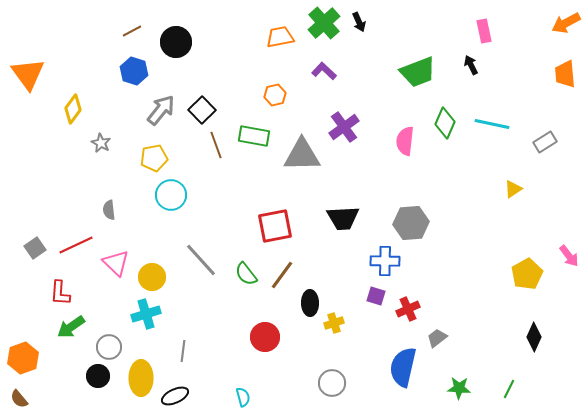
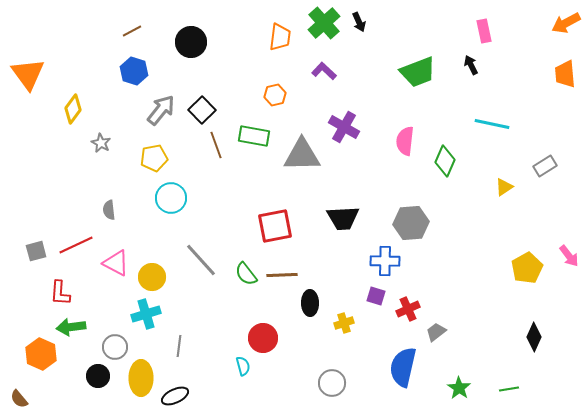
orange trapezoid at (280, 37): rotated 108 degrees clockwise
black circle at (176, 42): moved 15 px right
green diamond at (445, 123): moved 38 px down
purple cross at (344, 127): rotated 24 degrees counterclockwise
gray rectangle at (545, 142): moved 24 px down
yellow triangle at (513, 189): moved 9 px left, 2 px up
cyan circle at (171, 195): moved 3 px down
gray square at (35, 248): moved 1 px right, 3 px down; rotated 20 degrees clockwise
pink triangle at (116, 263): rotated 16 degrees counterclockwise
yellow pentagon at (527, 274): moved 6 px up
brown line at (282, 275): rotated 52 degrees clockwise
yellow cross at (334, 323): moved 10 px right
green arrow at (71, 327): rotated 28 degrees clockwise
red circle at (265, 337): moved 2 px left, 1 px down
gray trapezoid at (437, 338): moved 1 px left, 6 px up
gray circle at (109, 347): moved 6 px right
gray line at (183, 351): moved 4 px left, 5 px up
orange hexagon at (23, 358): moved 18 px right, 4 px up; rotated 16 degrees counterclockwise
green star at (459, 388): rotated 30 degrees clockwise
green line at (509, 389): rotated 54 degrees clockwise
cyan semicircle at (243, 397): moved 31 px up
